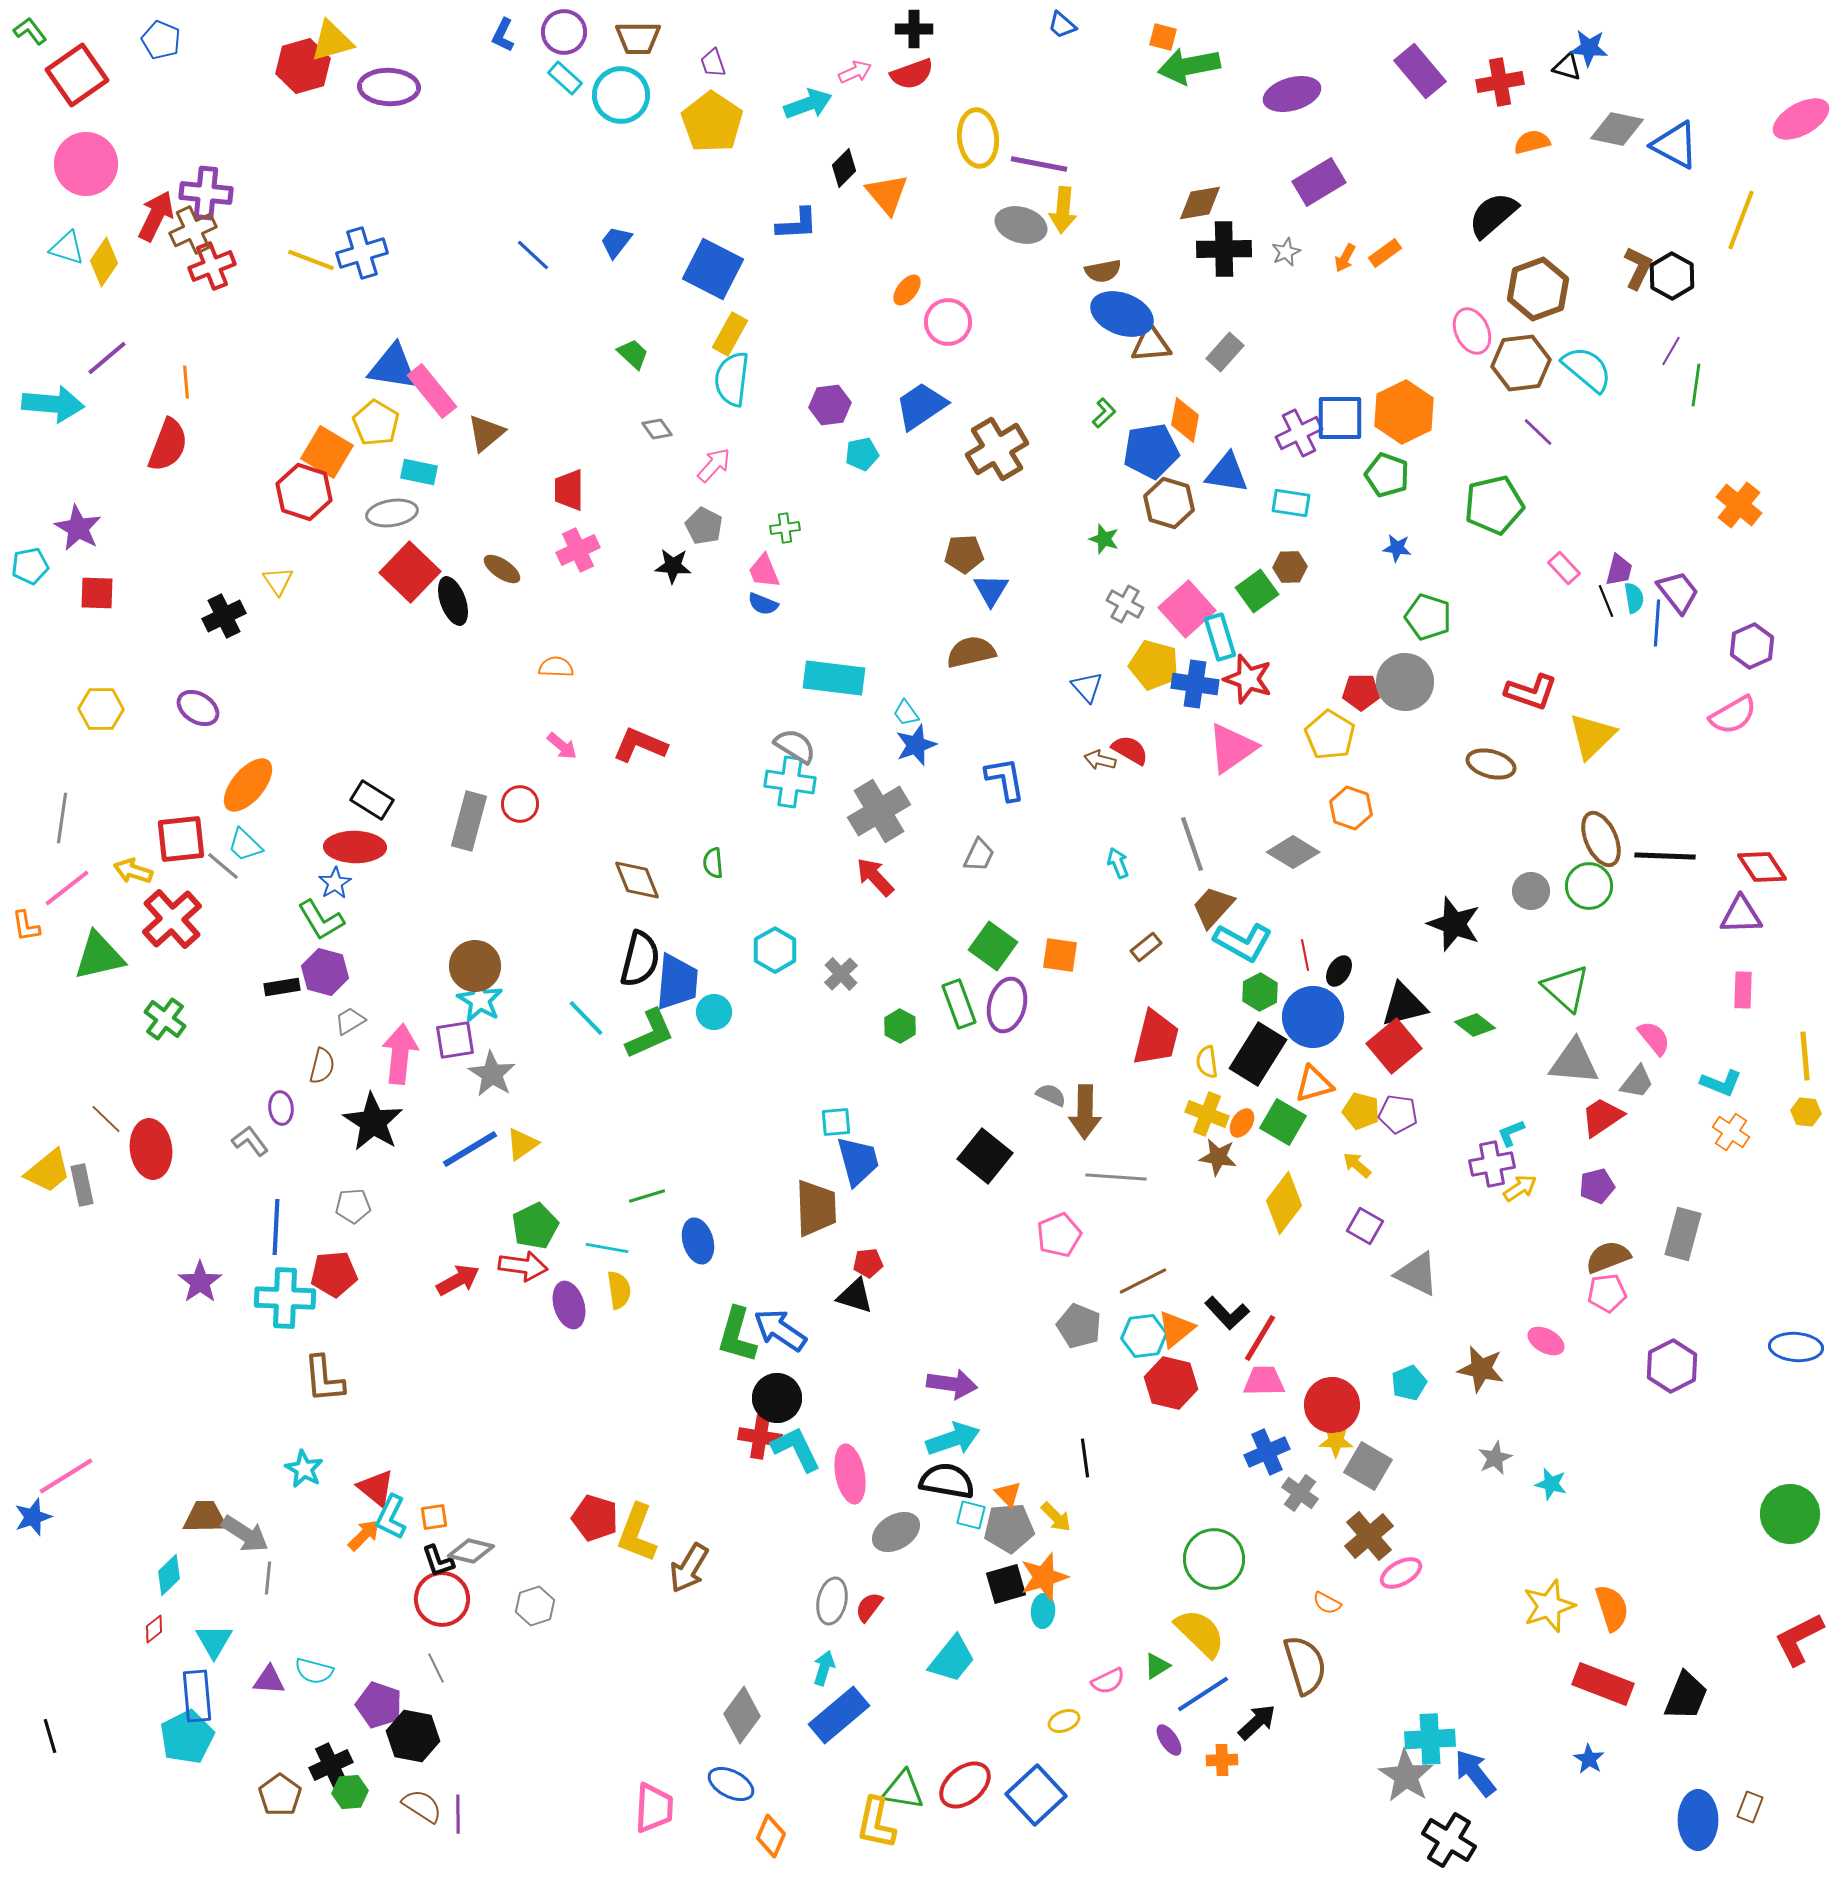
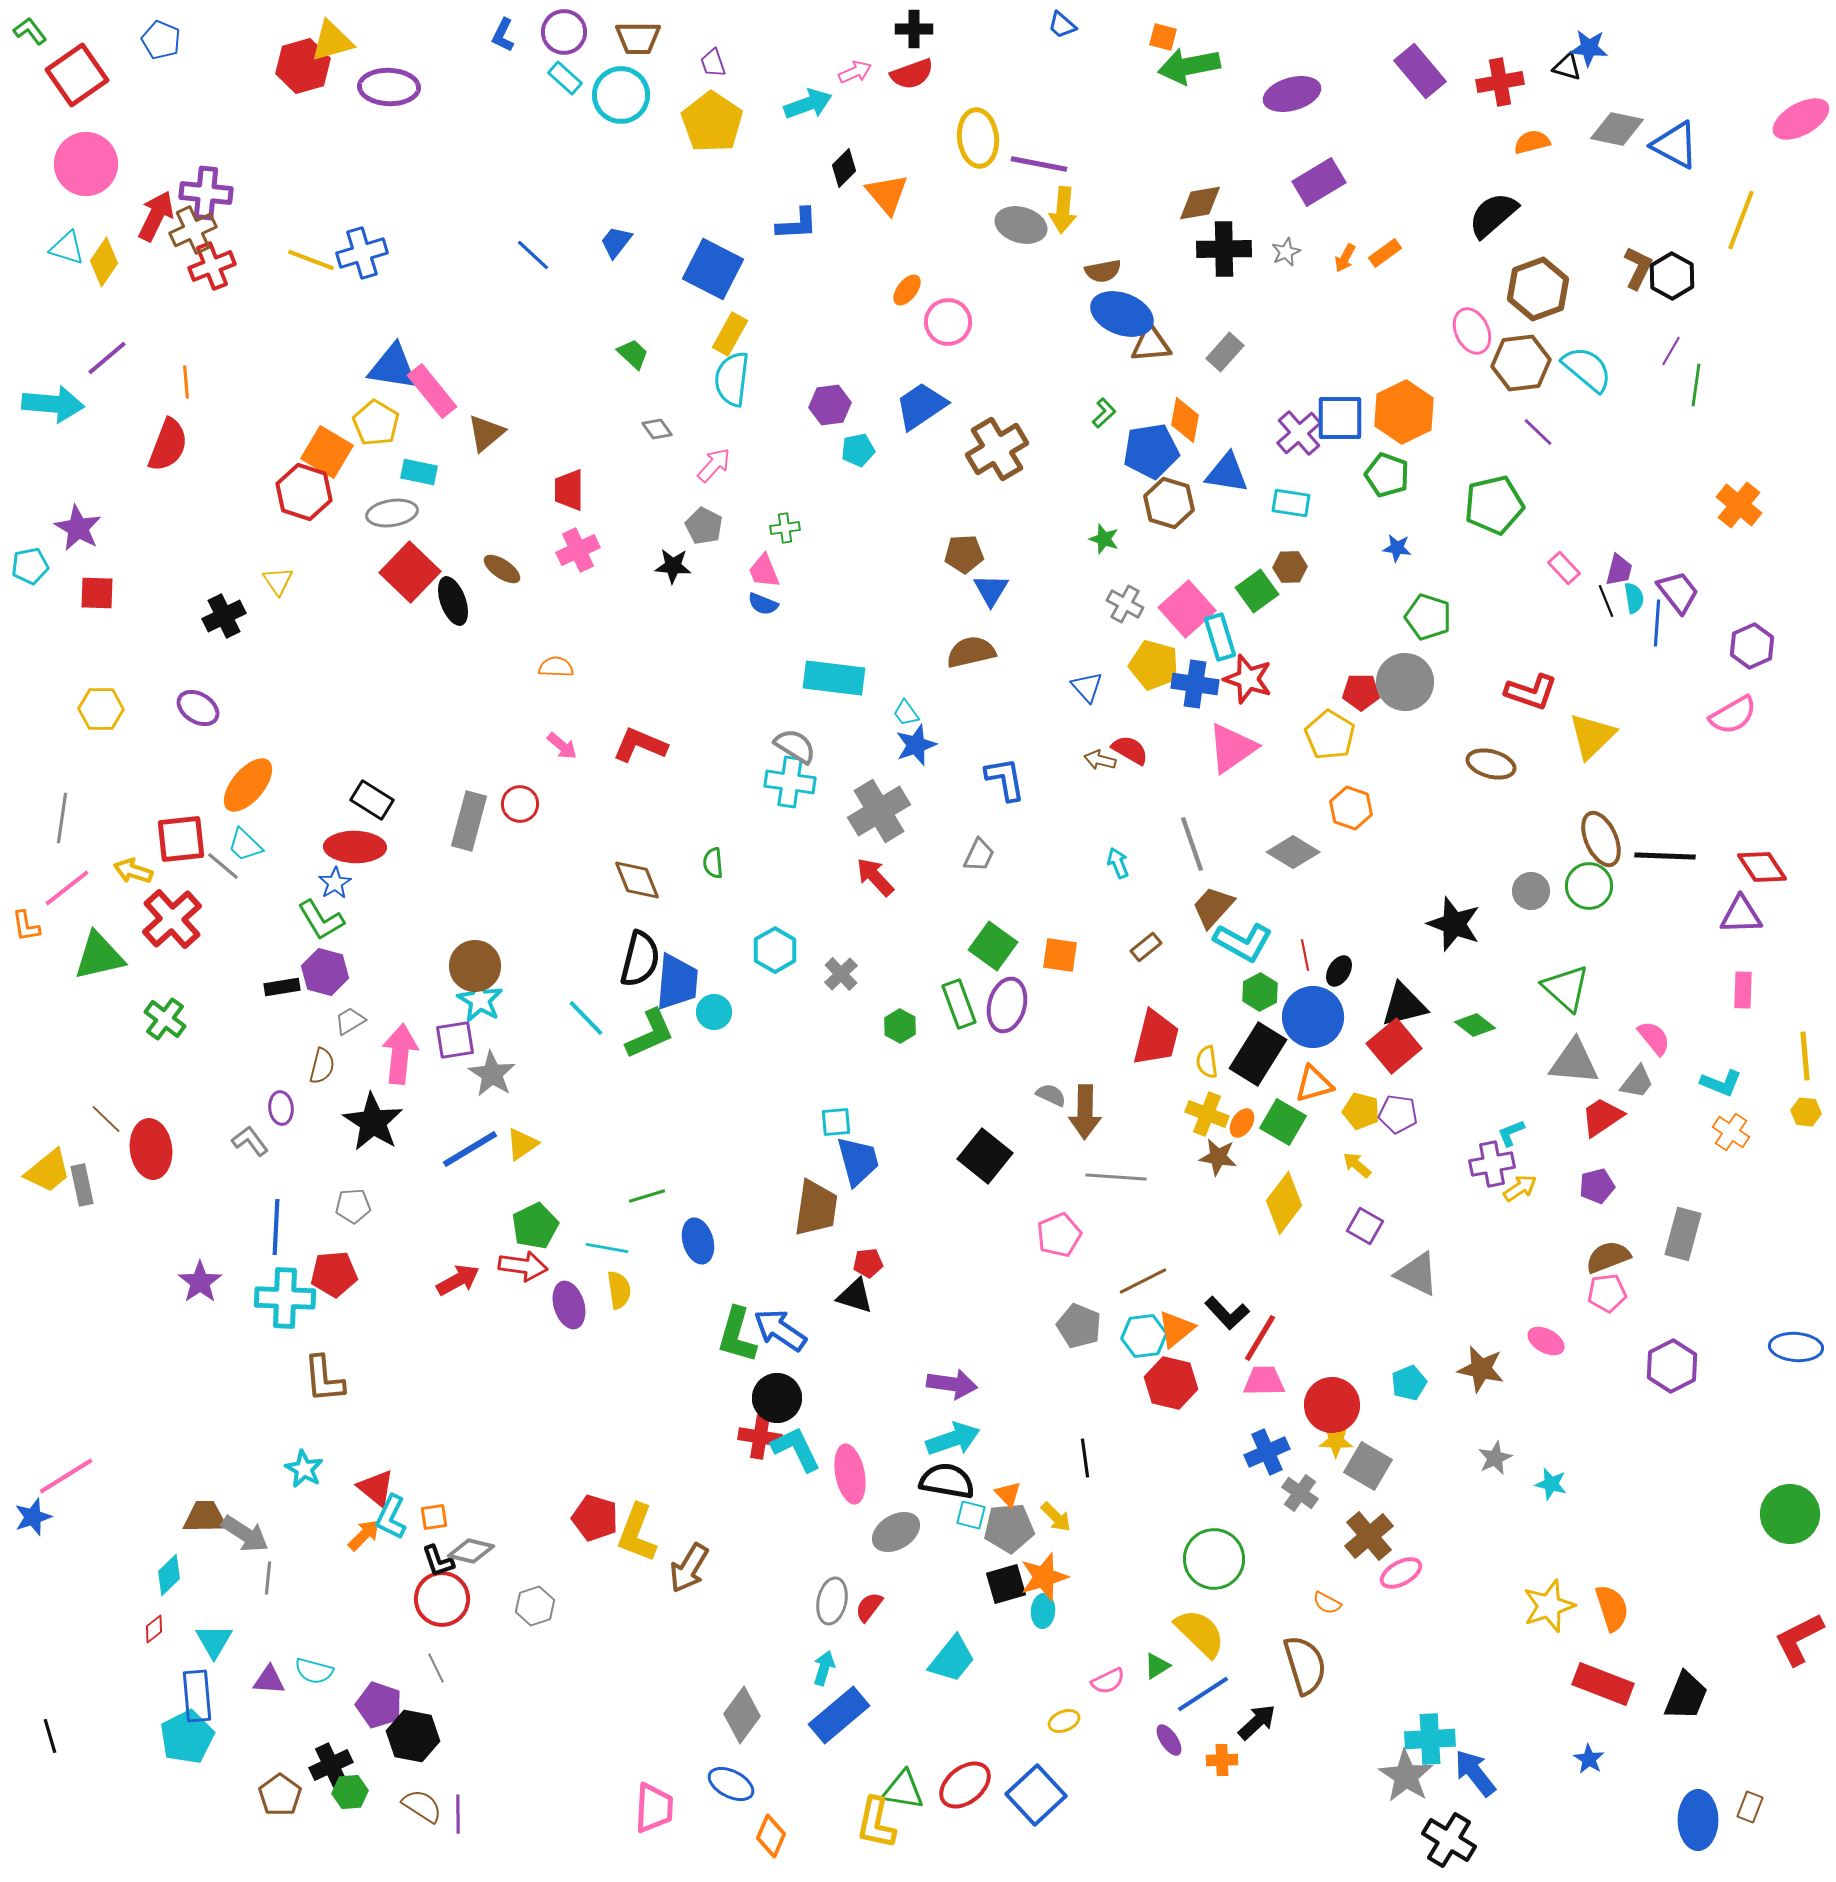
purple cross at (1299, 433): rotated 15 degrees counterclockwise
cyan pentagon at (862, 454): moved 4 px left, 4 px up
brown trapezoid at (816, 1208): rotated 10 degrees clockwise
